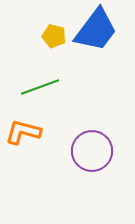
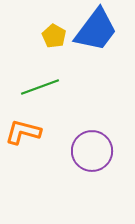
yellow pentagon: rotated 15 degrees clockwise
